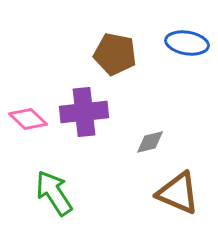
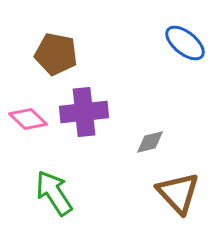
blue ellipse: moved 2 px left; rotated 30 degrees clockwise
brown pentagon: moved 59 px left
brown triangle: rotated 24 degrees clockwise
